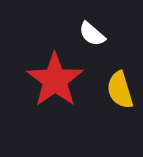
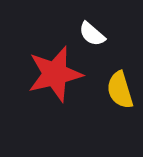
red star: moved 6 px up; rotated 22 degrees clockwise
